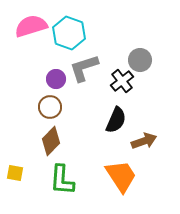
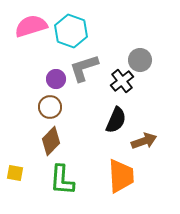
cyan hexagon: moved 2 px right, 2 px up
orange trapezoid: rotated 30 degrees clockwise
